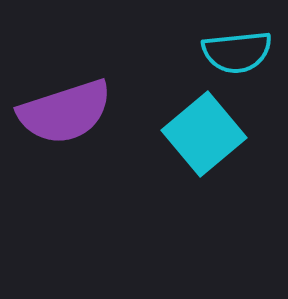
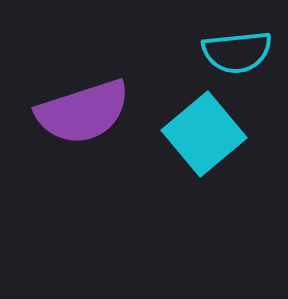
purple semicircle: moved 18 px right
